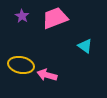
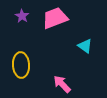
yellow ellipse: rotated 75 degrees clockwise
pink arrow: moved 15 px right, 9 px down; rotated 30 degrees clockwise
